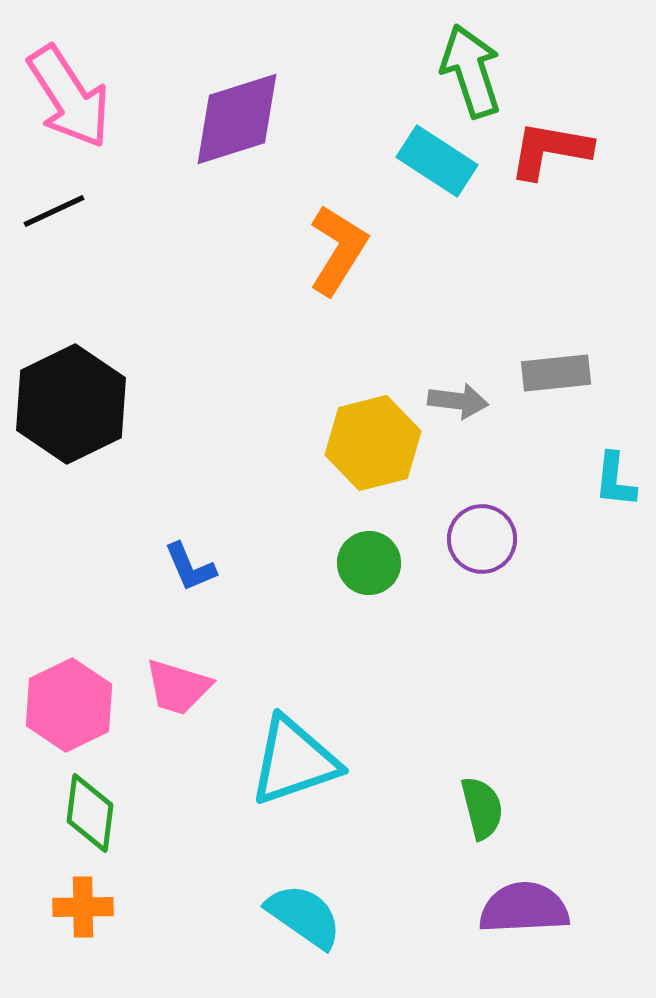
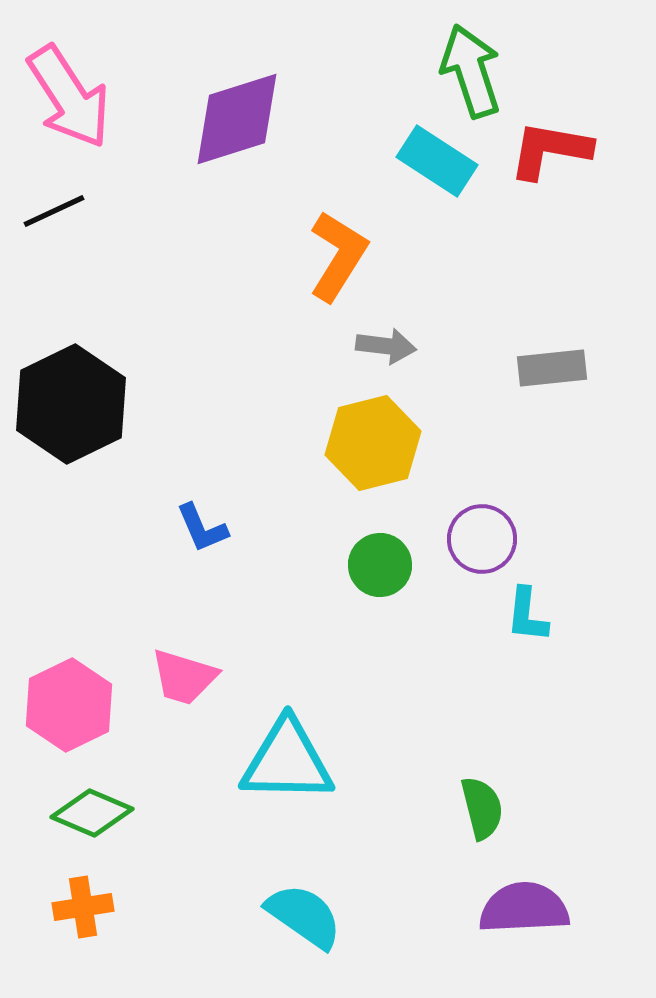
orange L-shape: moved 6 px down
gray rectangle: moved 4 px left, 5 px up
gray arrow: moved 72 px left, 55 px up
cyan L-shape: moved 88 px left, 135 px down
green circle: moved 11 px right, 2 px down
blue L-shape: moved 12 px right, 39 px up
pink trapezoid: moved 6 px right, 10 px up
cyan triangle: moved 7 px left; rotated 20 degrees clockwise
green diamond: moved 2 px right; rotated 74 degrees counterclockwise
orange cross: rotated 8 degrees counterclockwise
